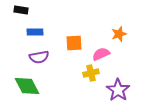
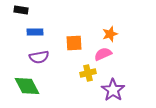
orange star: moved 9 px left
pink semicircle: moved 2 px right
yellow cross: moved 3 px left
purple star: moved 5 px left
